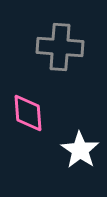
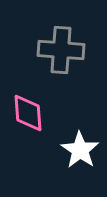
gray cross: moved 1 px right, 3 px down
